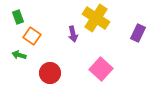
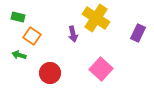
green rectangle: rotated 56 degrees counterclockwise
